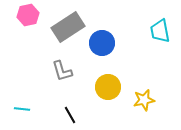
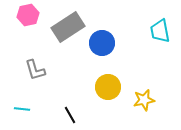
gray L-shape: moved 27 px left, 1 px up
